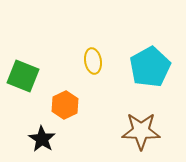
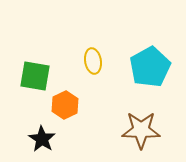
green square: moved 12 px right; rotated 12 degrees counterclockwise
brown star: moved 1 px up
